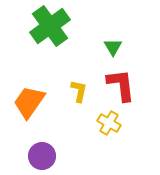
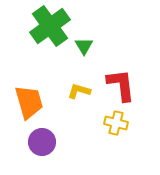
green triangle: moved 29 px left, 1 px up
yellow L-shape: rotated 85 degrees counterclockwise
orange trapezoid: rotated 129 degrees clockwise
yellow cross: moved 7 px right; rotated 15 degrees counterclockwise
purple circle: moved 14 px up
